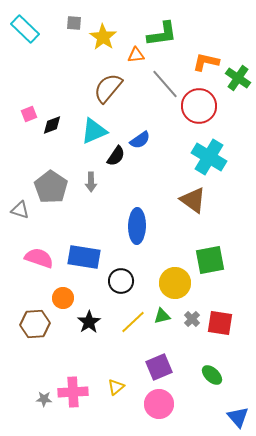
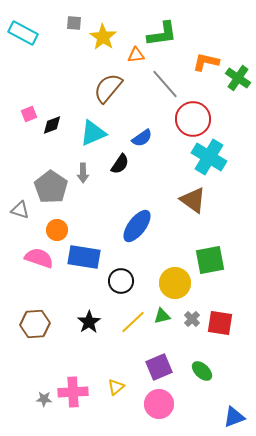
cyan rectangle: moved 2 px left, 4 px down; rotated 16 degrees counterclockwise
red circle: moved 6 px left, 13 px down
cyan triangle: moved 1 px left, 2 px down
blue semicircle: moved 2 px right, 2 px up
black semicircle: moved 4 px right, 8 px down
gray arrow: moved 8 px left, 9 px up
blue ellipse: rotated 36 degrees clockwise
orange circle: moved 6 px left, 68 px up
green ellipse: moved 10 px left, 4 px up
blue triangle: moved 4 px left; rotated 50 degrees clockwise
